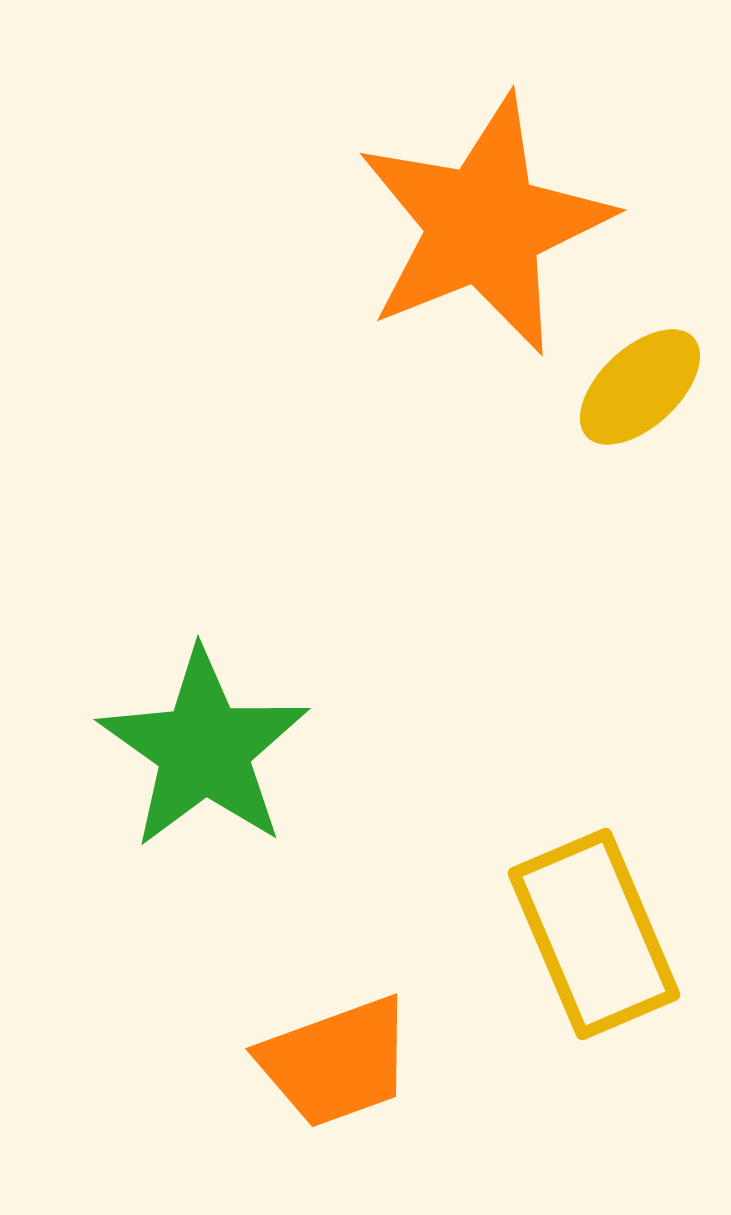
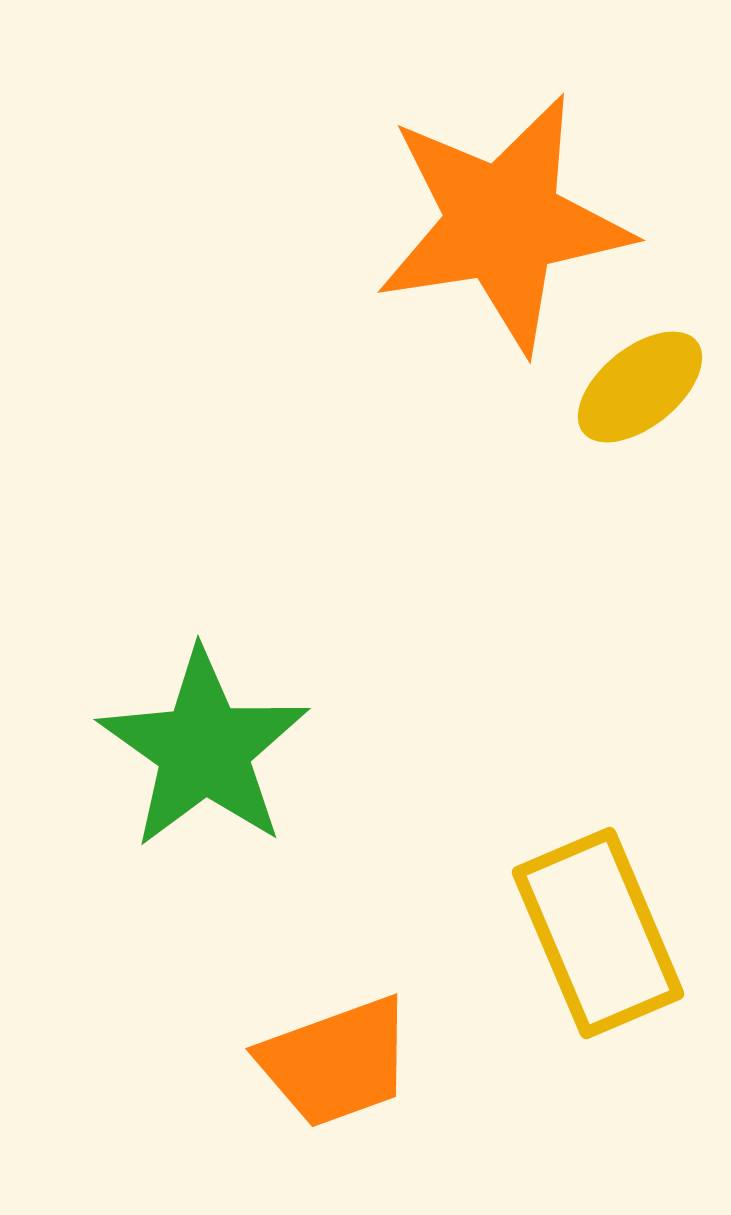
orange star: moved 19 px right, 2 px up; rotated 13 degrees clockwise
yellow ellipse: rotated 4 degrees clockwise
yellow rectangle: moved 4 px right, 1 px up
